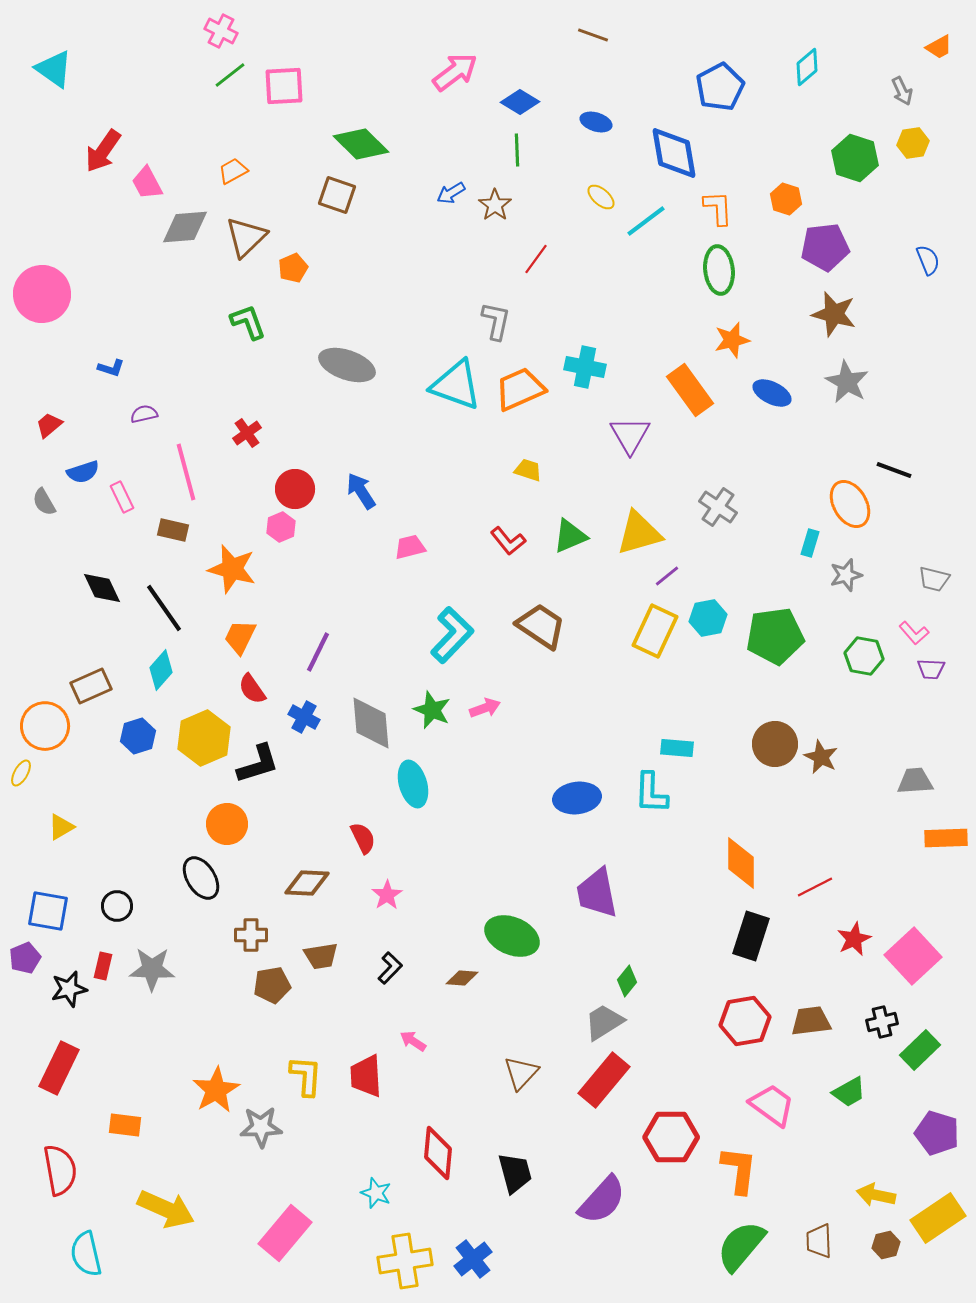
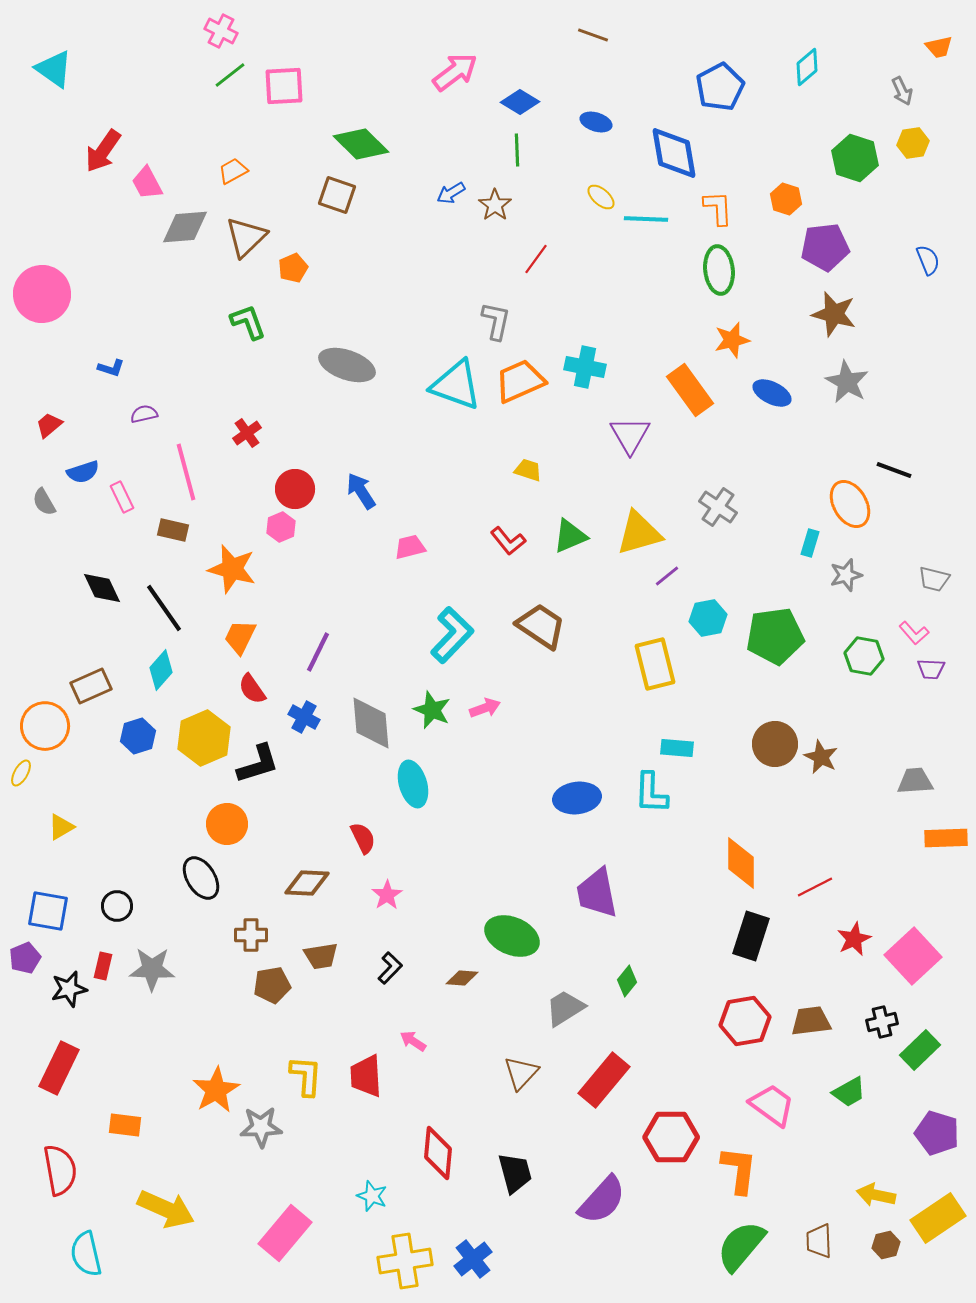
orange trapezoid at (939, 47): rotated 16 degrees clockwise
cyan line at (646, 221): moved 2 px up; rotated 39 degrees clockwise
orange trapezoid at (520, 389): moved 8 px up
yellow rectangle at (655, 631): moved 33 px down; rotated 39 degrees counterclockwise
gray trapezoid at (604, 1022): moved 39 px left, 14 px up
cyan star at (376, 1193): moved 4 px left, 3 px down
